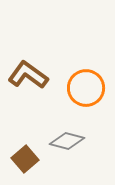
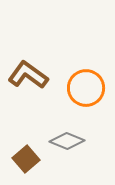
gray diamond: rotated 8 degrees clockwise
brown square: moved 1 px right
